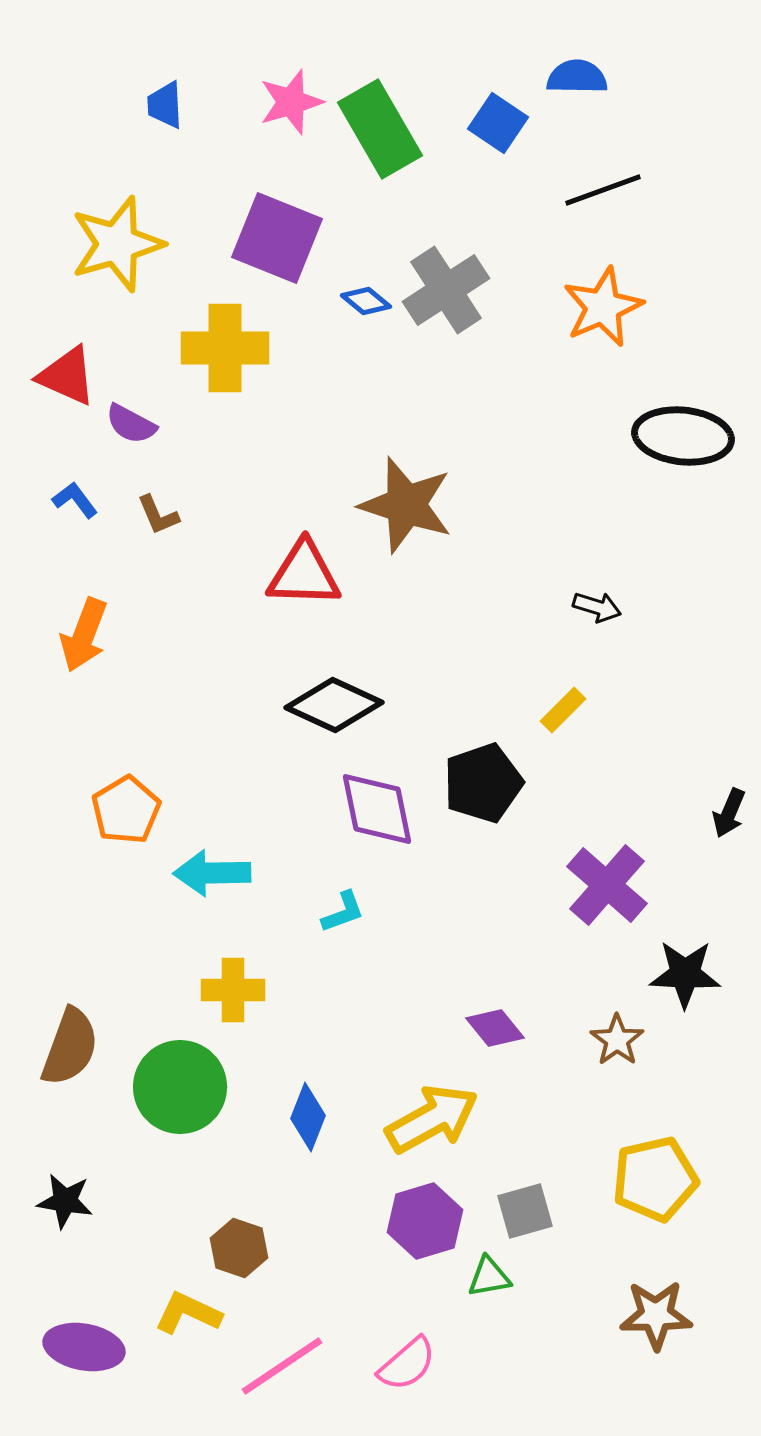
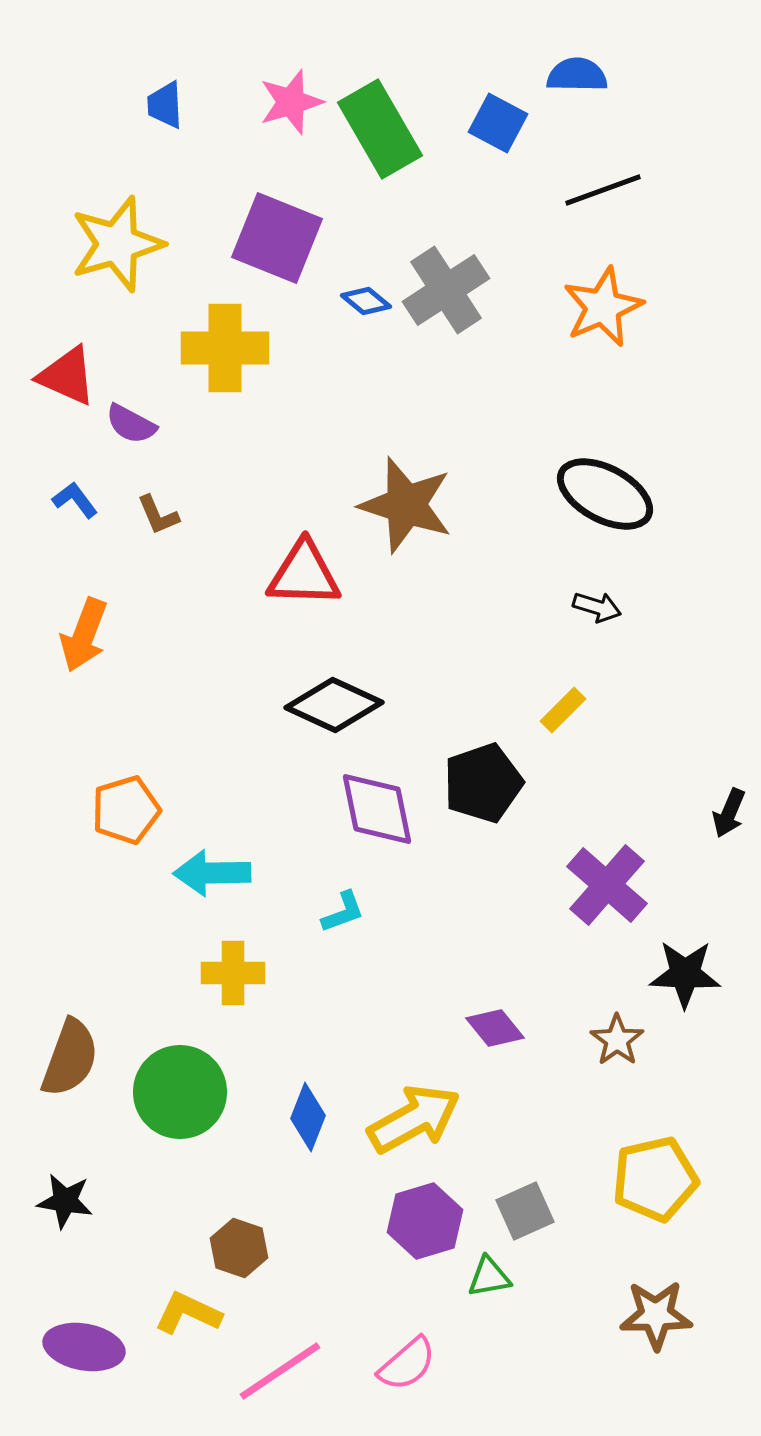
blue semicircle at (577, 77): moved 2 px up
blue square at (498, 123): rotated 6 degrees counterclockwise
black ellipse at (683, 436): moved 78 px left, 58 px down; rotated 22 degrees clockwise
orange pentagon at (126, 810): rotated 14 degrees clockwise
yellow cross at (233, 990): moved 17 px up
brown semicircle at (70, 1047): moved 11 px down
green circle at (180, 1087): moved 5 px down
yellow arrow at (432, 1119): moved 18 px left
gray square at (525, 1211): rotated 8 degrees counterclockwise
pink line at (282, 1366): moved 2 px left, 5 px down
